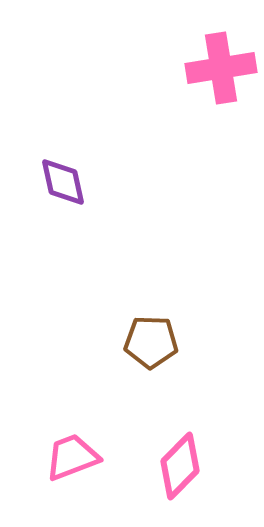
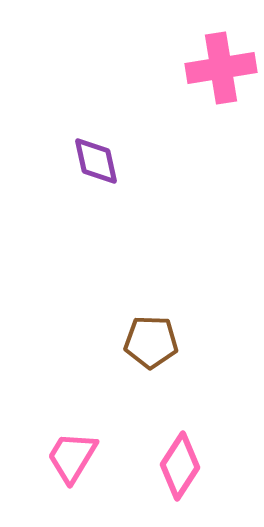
purple diamond: moved 33 px right, 21 px up
pink trapezoid: rotated 38 degrees counterclockwise
pink diamond: rotated 12 degrees counterclockwise
